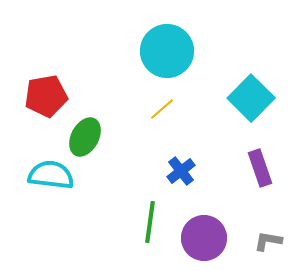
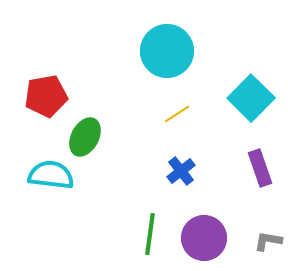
yellow line: moved 15 px right, 5 px down; rotated 8 degrees clockwise
green line: moved 12 px down
